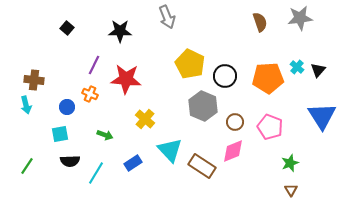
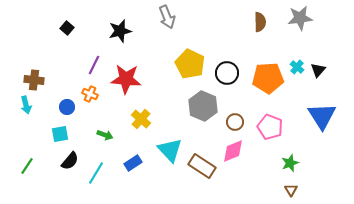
brown semicircle: rotated 18 degrees clockwise
black star: rotated 15 degrees counterclockwise
black circle: moved 2 px right, 3 px up
yellow cross: moved 4 px left
black semicircle: rotated 48 degrees counterclockwise
